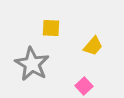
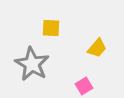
yellow trapezoid: moved 4 px right, 2 px down
pink square: rotated 12 degrees clockwise
